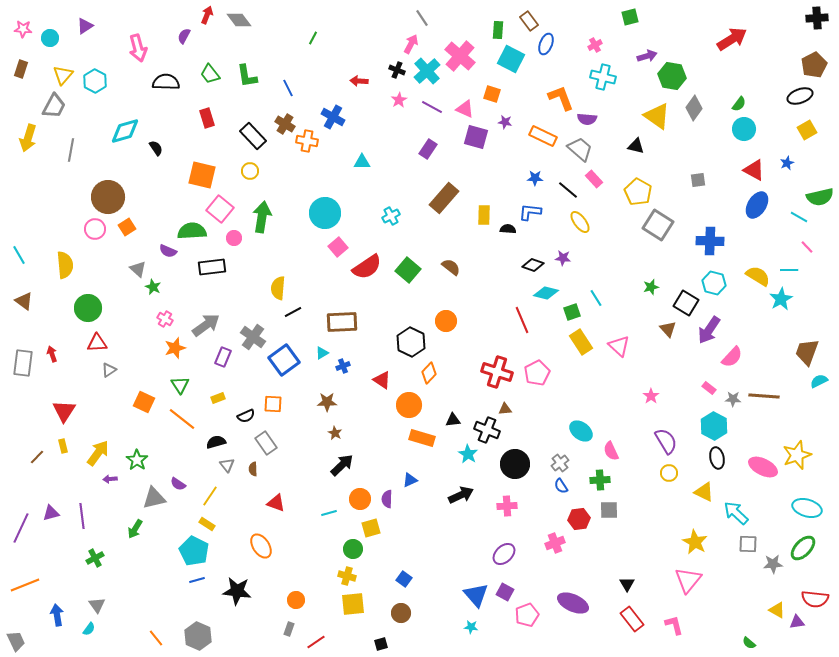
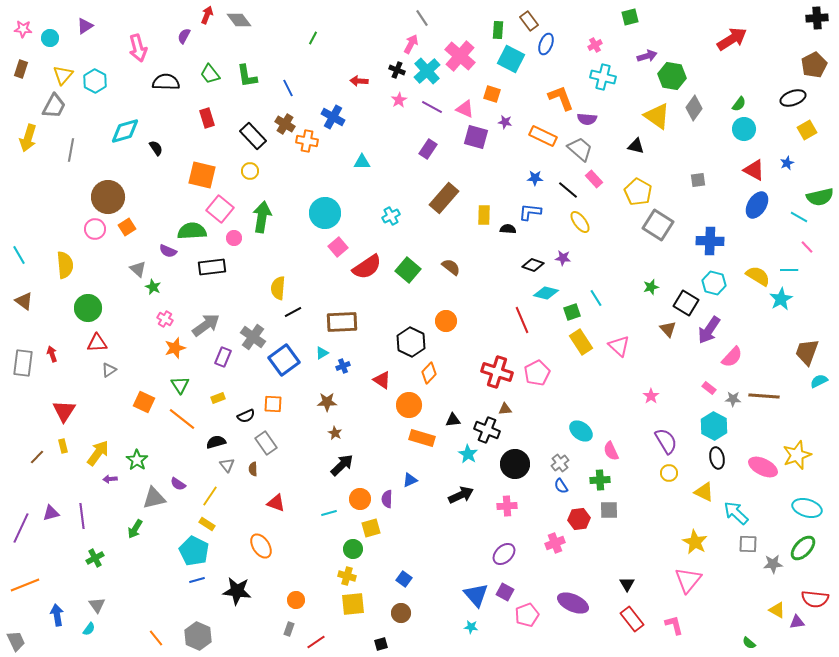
black ellipse at (800, 96): moved 7 px left, 2 px down
